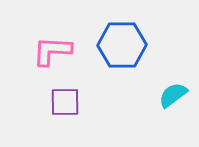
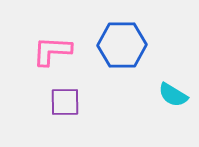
cyan semicircle: rotated 112 degrees counterclockwise
